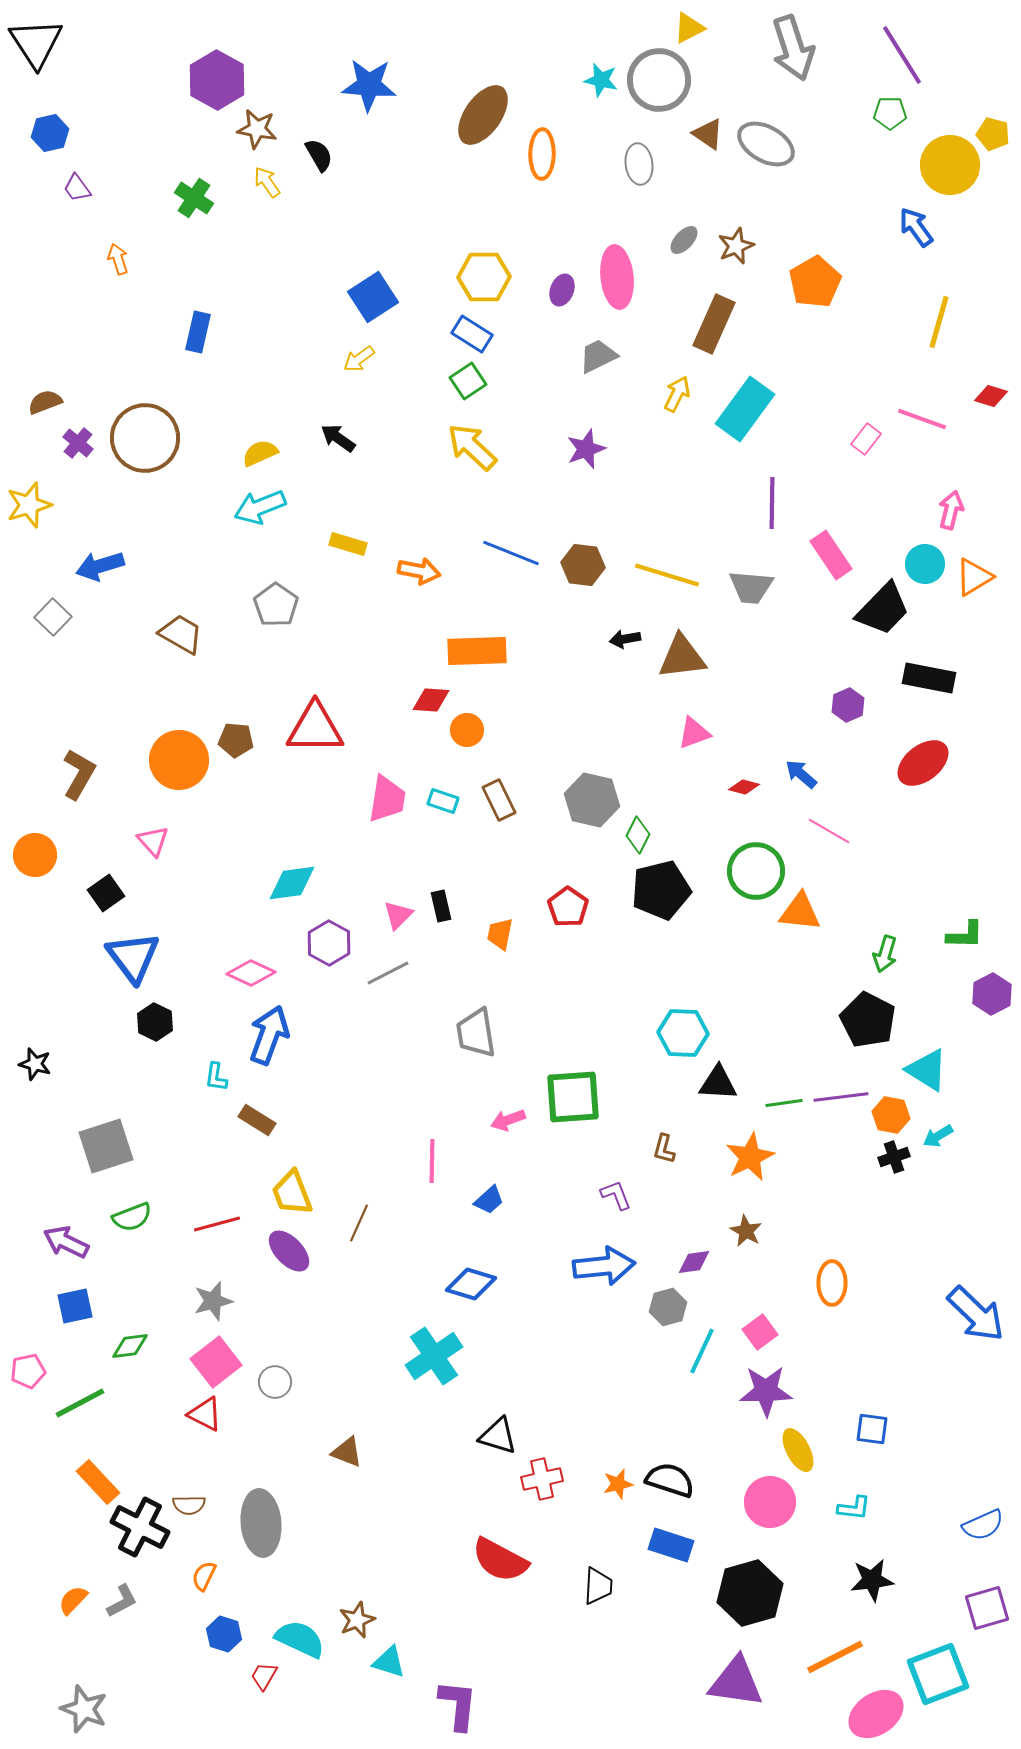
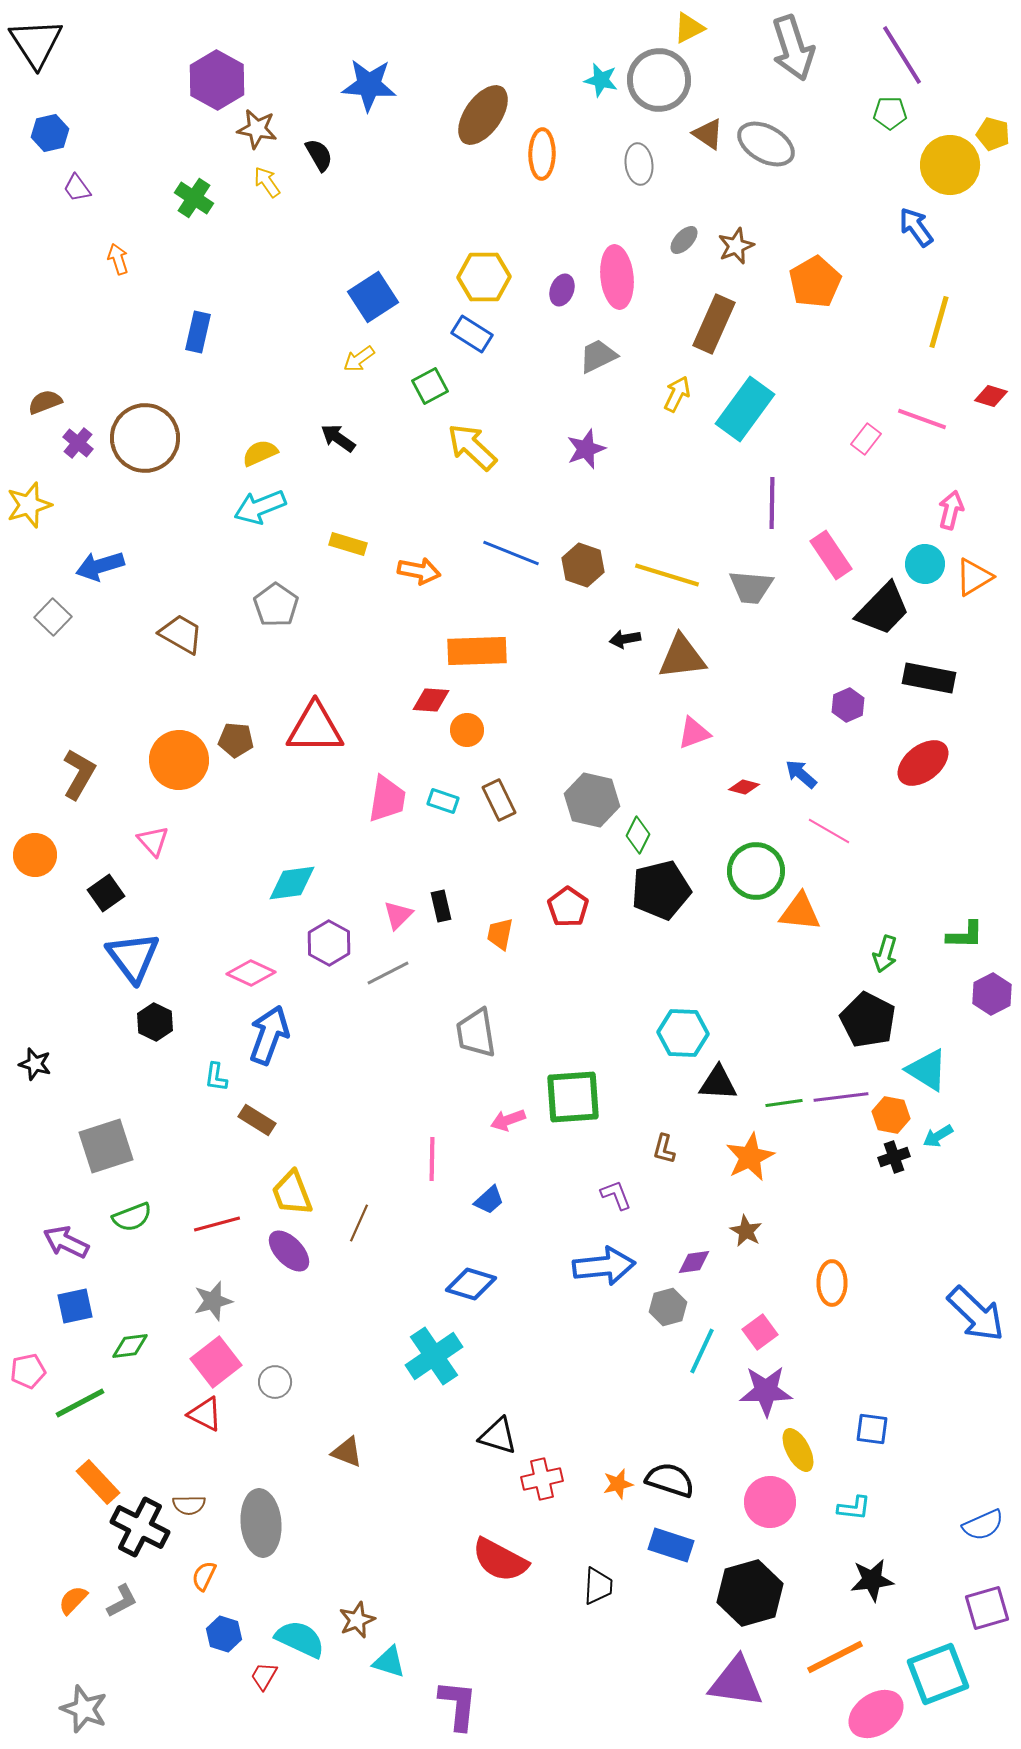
green square at (468, 381): moved 38 px left, 5 px down; rotated 6 degrees clockwise
brown hexagon at (583, 565): rotated 12 degrees clockwise
pink line at (432, 1161): moved 2 px up
